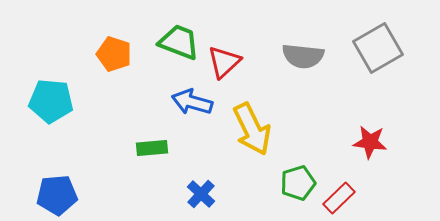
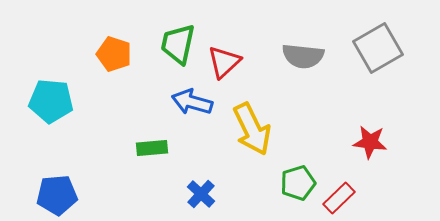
green trapezoid: moved 1 px left, 2 px down; rotated 99 degrees counterclockwise
